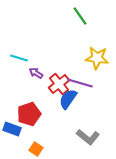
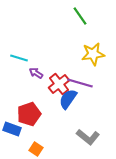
yellow star: moved 4 px left, 4 px up; rotated 15 degrees counterclockwise
